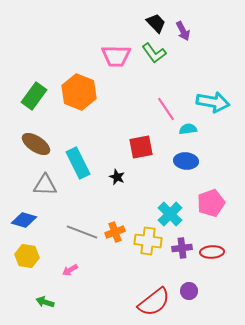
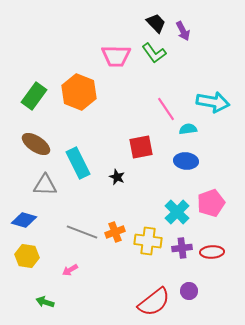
cyan cross: moved 7 px right, 2 px up
